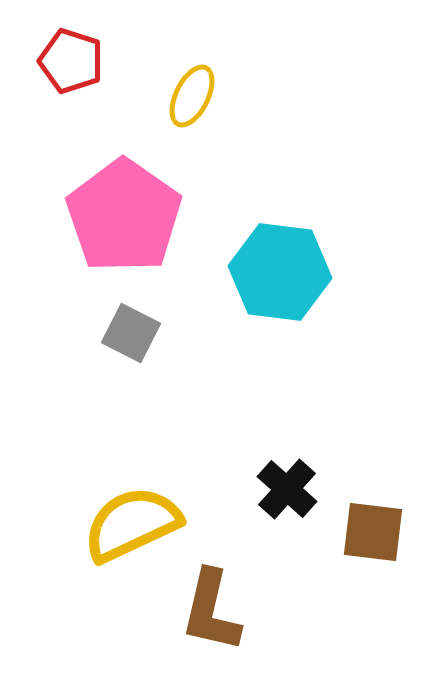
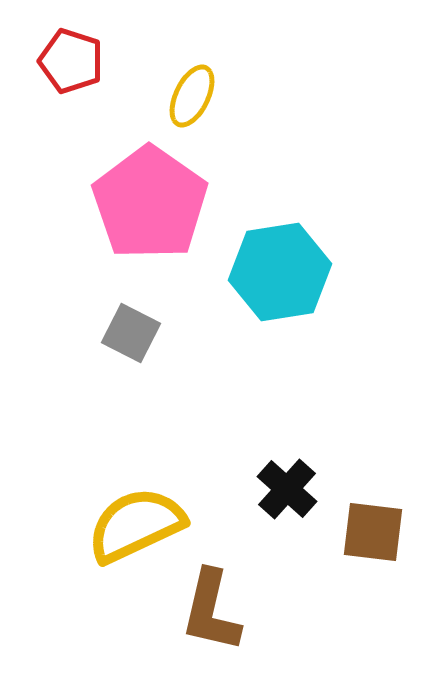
pink pentagon: moved 26 px right, 13 px up
cyan hexagon: rotated 16 degrees counterclockwise
yellow semicircle: moved 4 px right, 1 px down
